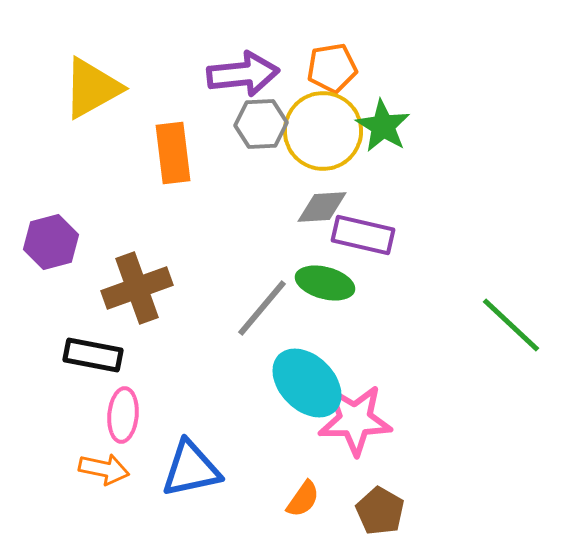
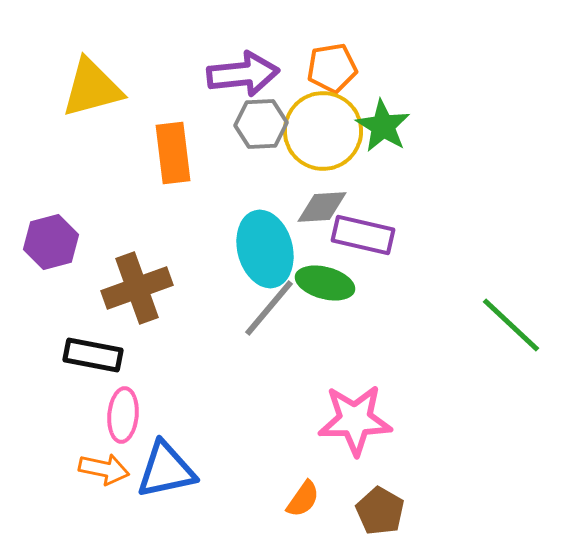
yellow triangle: rotated 14 degrees clockwise
gray line: moved 7 px right
cyan ellipse: moved 42 px left, 134 px up; rotated 30 degrees clockwise
blue triangle: moved 25 px left, 1 px down
